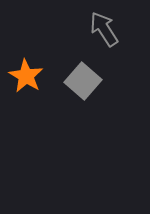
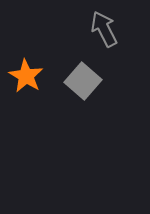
gray arrow: rotated 6 degrees clockwise
